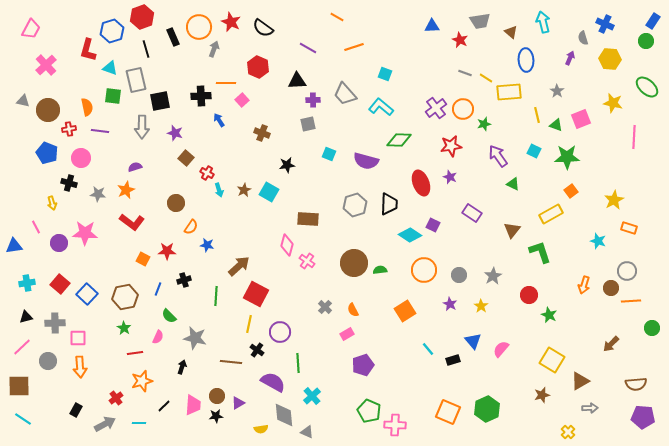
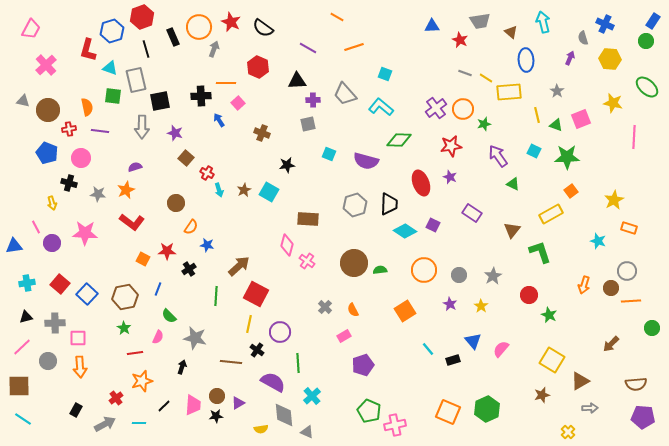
pink square at (242, 100): moved 4 px left, 3 px down
cyan diamond at (410, 235): moved 5 px left, 4 px up
purple circle at (59, 243): moved 7 px left
black cross at (184, 280): moved 5 px right, 11 px up; rotated 16 degrees counterclockwise
pink rectangle at (347, 334): moved 3 px left, 2 px down
pink cross at (395, 425): rotated 15 degrees counterclockwise
